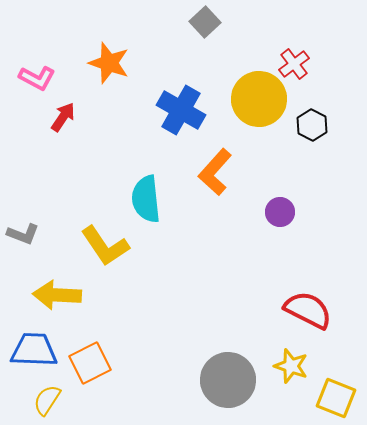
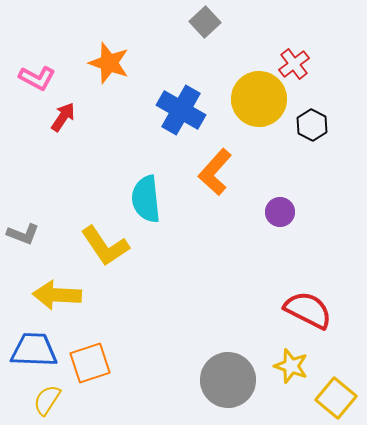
orange square: rotated 9 degrees clockwise
yellow square: rotated 18 degrees clockwise
